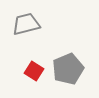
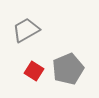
gray trapezoid: moved 6 px down; rotated 16 degrees counterclockwise
